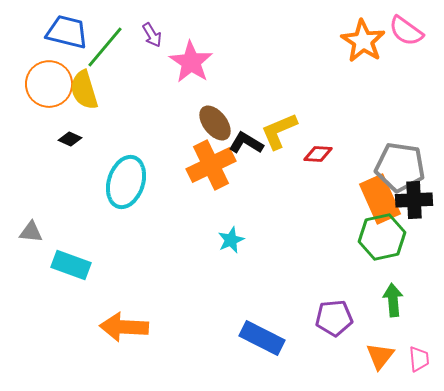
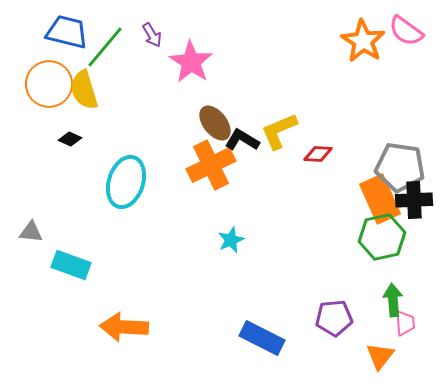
black L-shape: moved 4 px left, 3 px up
pink trapezoid: moved 14 px left, 36 px up
